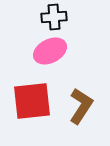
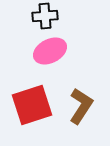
black cross: moved 9 px left, 1 px up
red square: moved 4 px down; rotated 12 degrees counterclockwise
